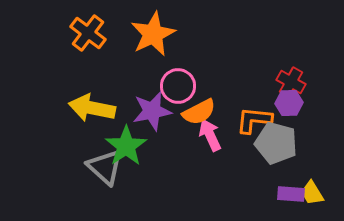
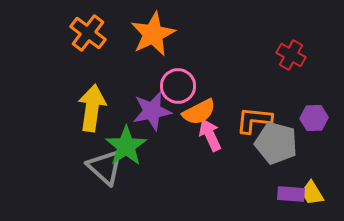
red cross: moved 27 px up
purple hexagon: moved 25 px right, 15 px down
yellow arrow: rotated 87 degrees clockwise
